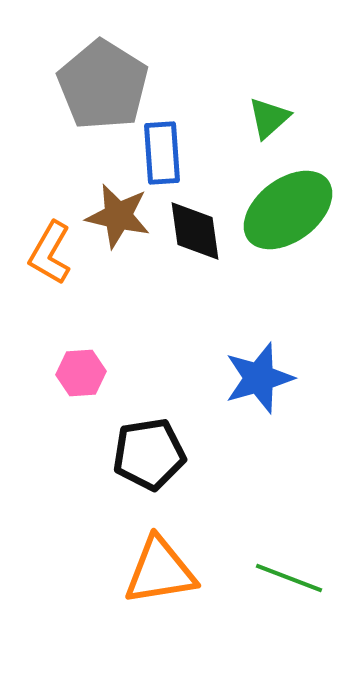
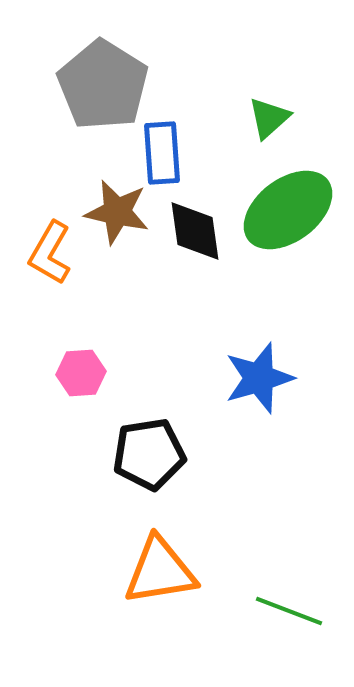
brown star: moved 1 px left, 4 px up
green line: moved 33 px down
